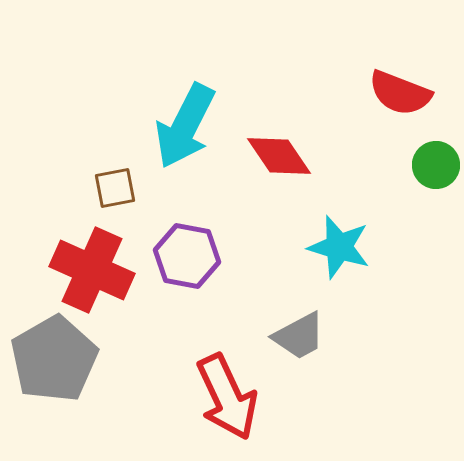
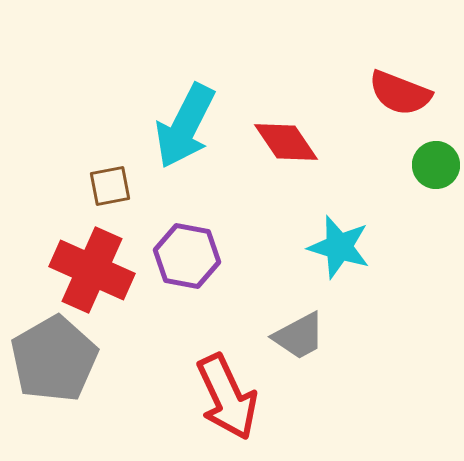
red diamond: moved 7 px right, 14 px up
brown square: moved 5 px left, 2 px up
